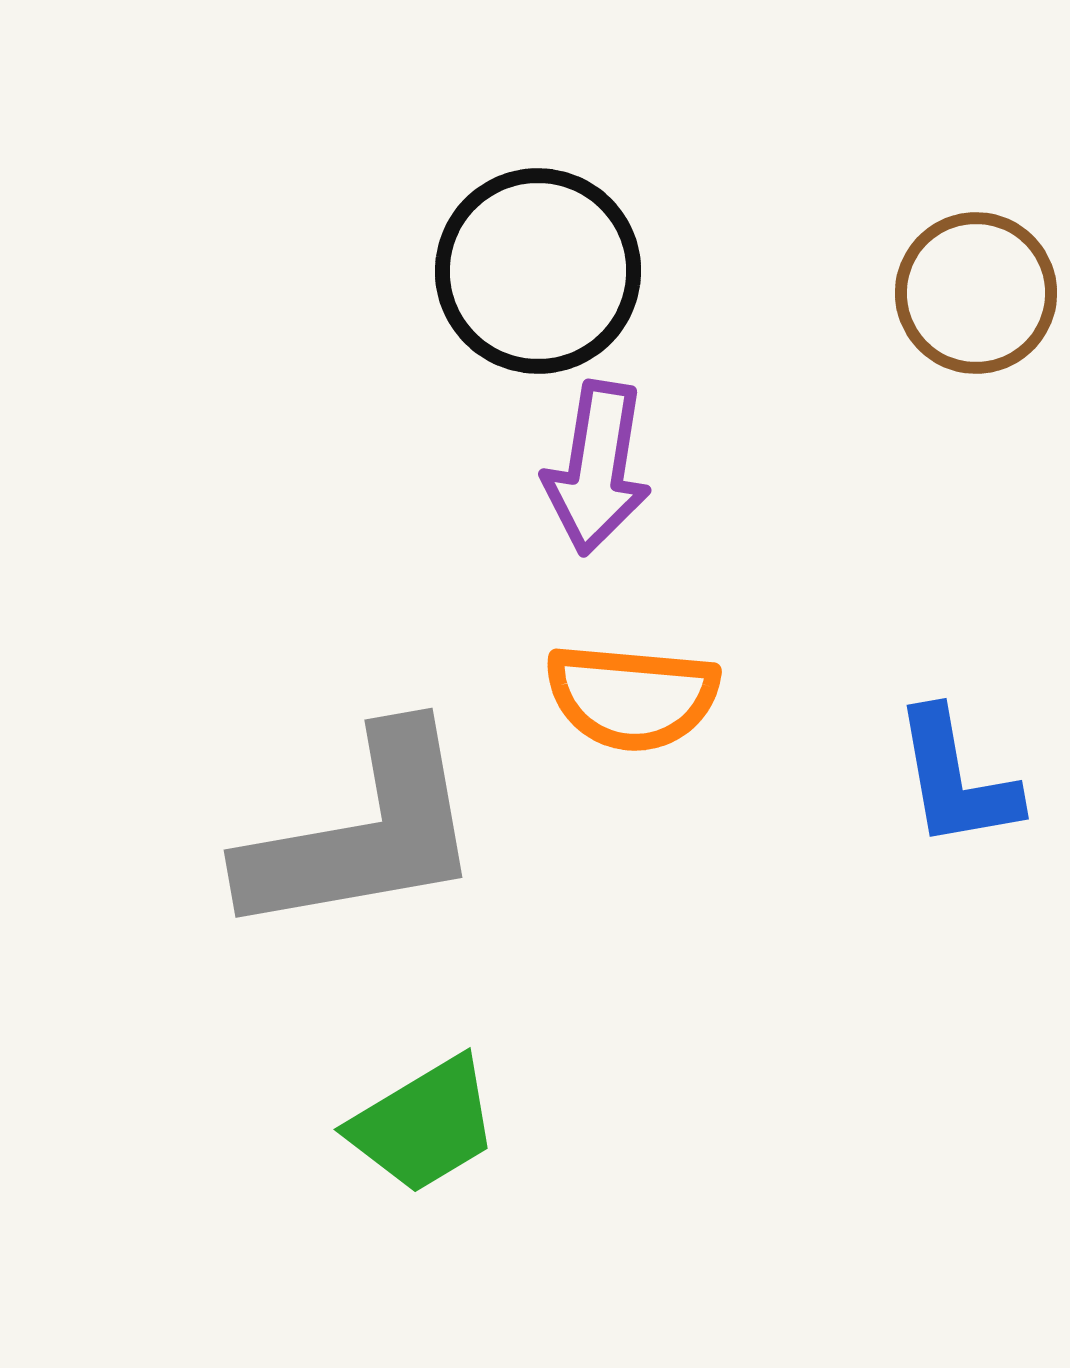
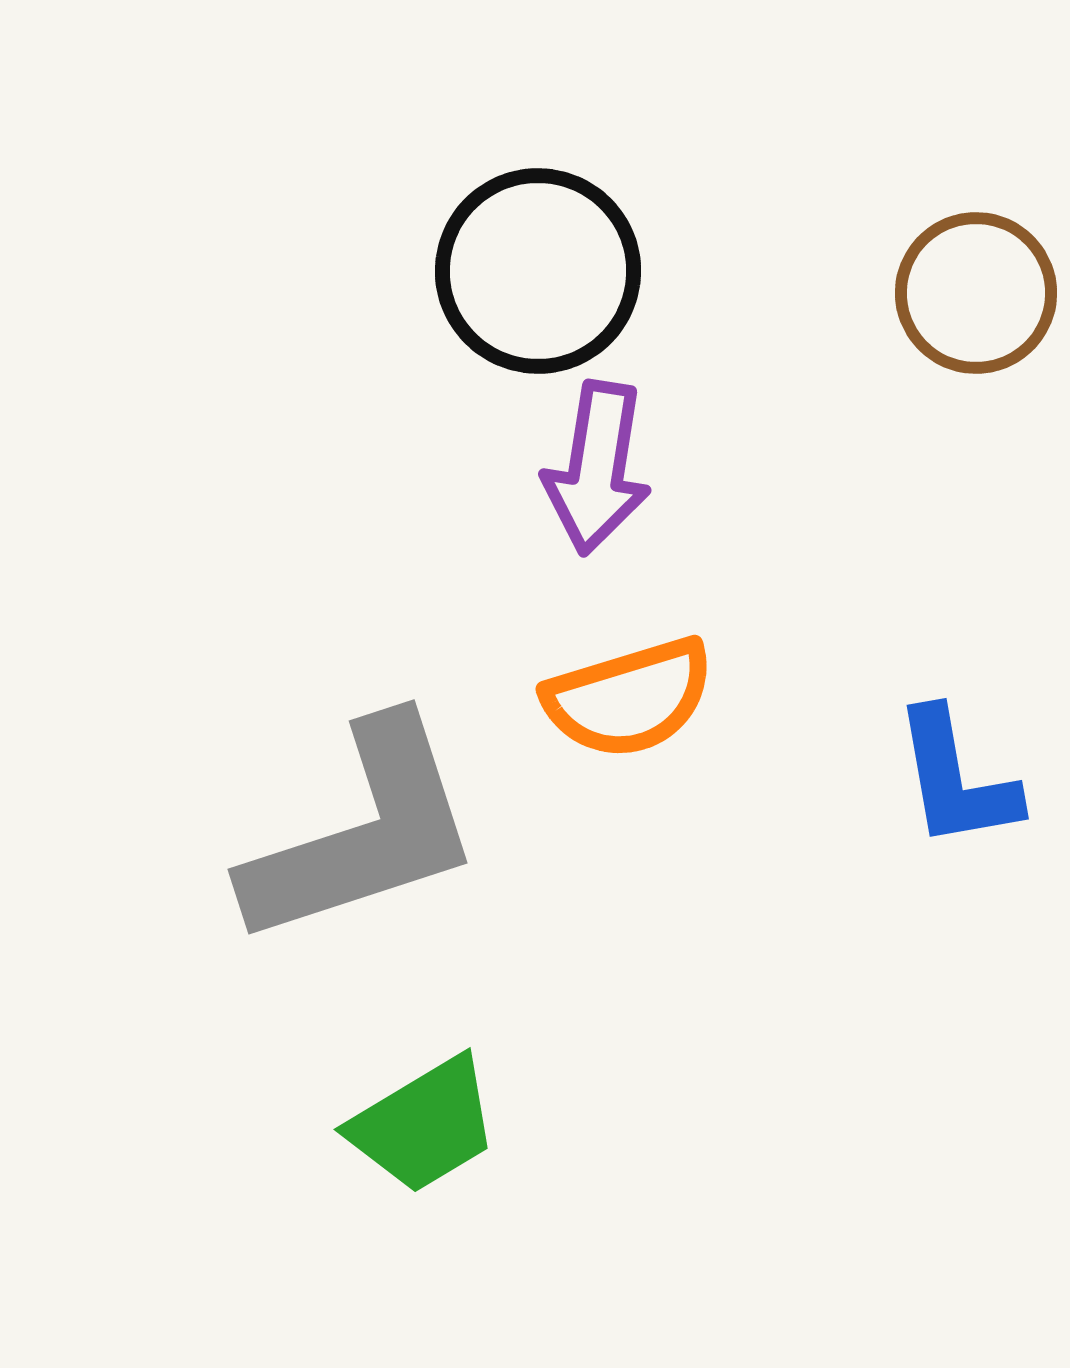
orange semicircle: moved 3 px left, 1 px down; rotated 22 degrees counterclockwise
gray L-shape: rotated 8 degrees counterclockwise
